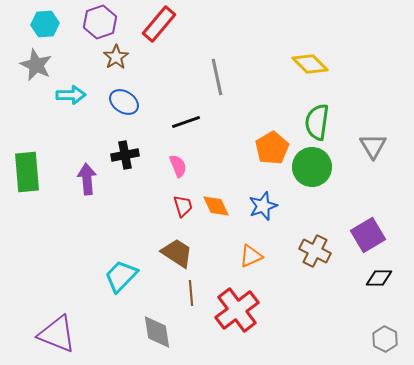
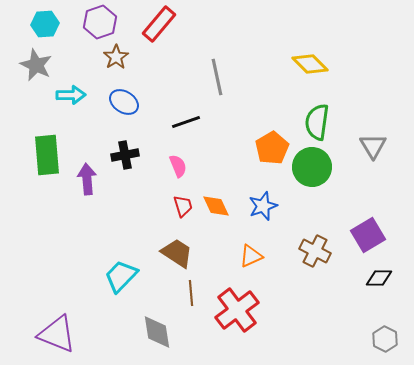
green rectangle: moved 20 px right, 17 px up
